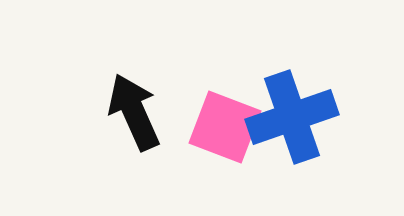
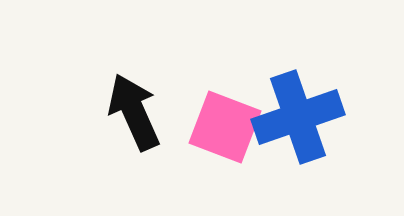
blue cross: moved 6 px right
